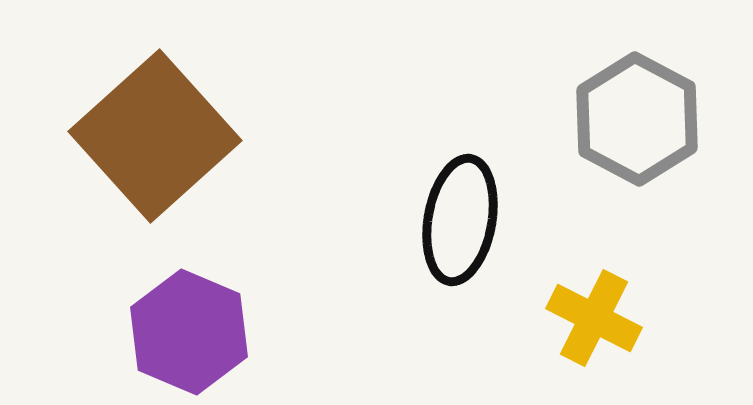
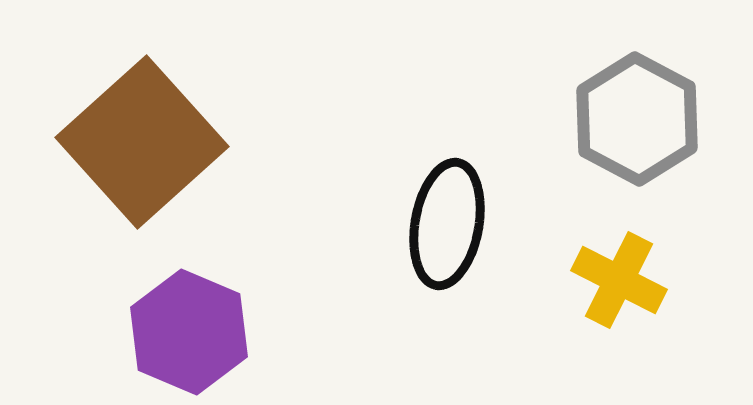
brown square: moved 13 px left, 6 px down
black ellipse: moved 13 px left, 4 px down
yellow cross: moved 25 px right, 38 px up
